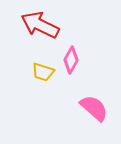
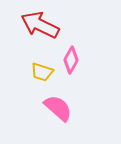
yellow trapezoid: moved 1 px left
pink semicircle: moved 36 px left
